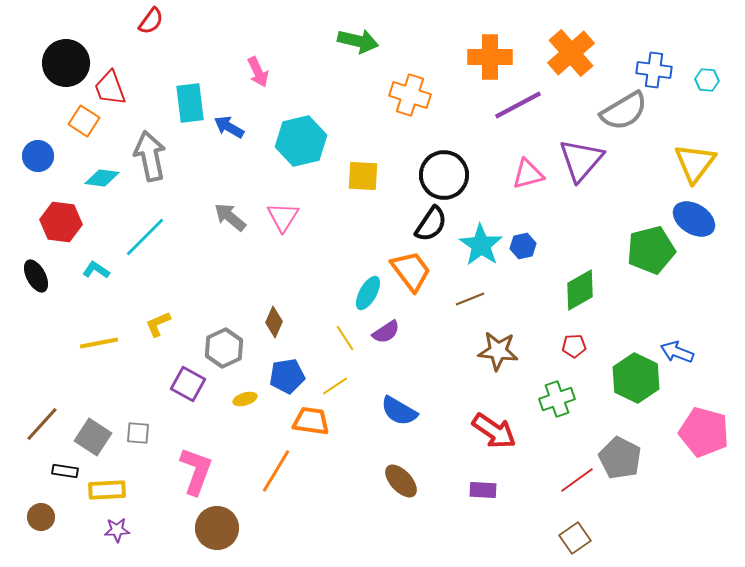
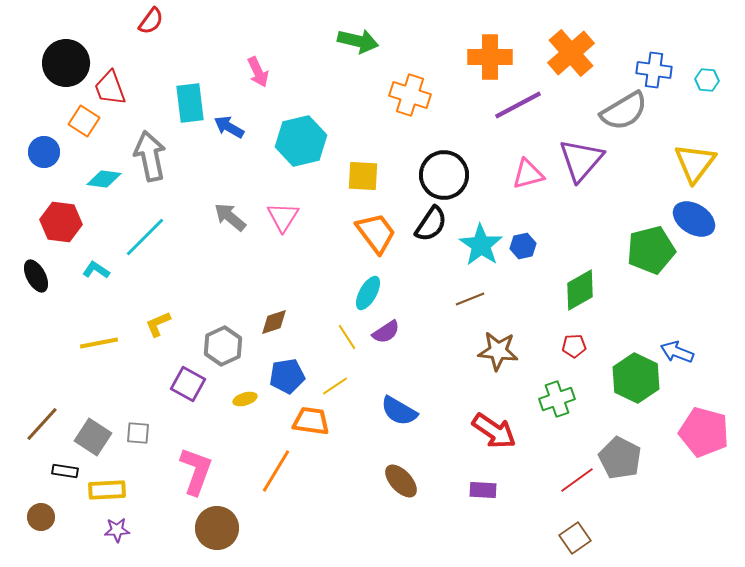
blue circle at (38, 156): moved 6 px right, 4 px up
cyan diamond at (102, 178): moved 2 px right, 1 px down
orange trapezoid at (411, 271): moved 35 px left, 38 px up
brown diamond at (274, 322): rotated 48 degrees clockwise
yellow line at (345, 338): moved 2 px right, 1 px up
gray hexagon at (224, 348): moved 1 px left, 2 px up
